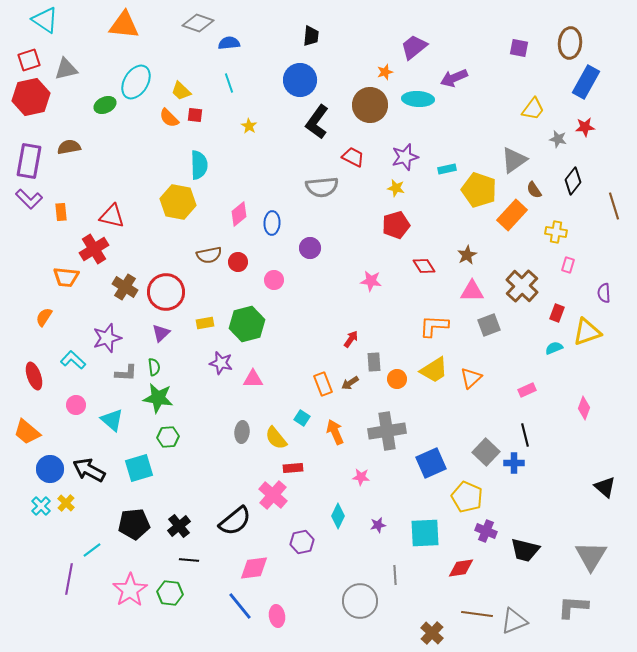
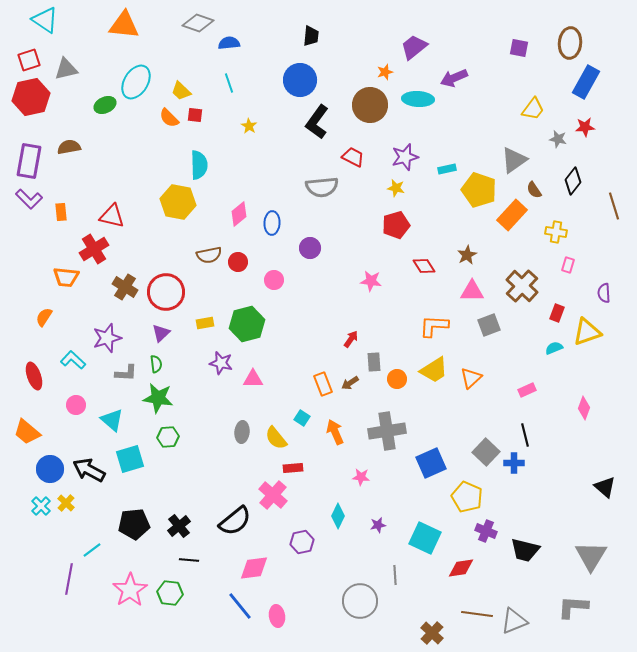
green semicircle at (154, 367): moved 2 px right, 3 px up
cyan square at (139, 468): moved 9 px left, 9 px up
cyan square at (425, 533): moved 5 px down; rotated 28 degrees clockwise
